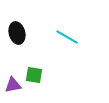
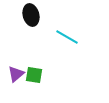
black ellipse: moved 14 px right, 18 px up
purple triangle: moved 3 px right, 11 px up; rotated 30 degrees counterclockwise
